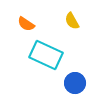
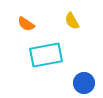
cyan rectangle: rotated 36 degrees counterclockwise
blue circle: moved 9 px right
